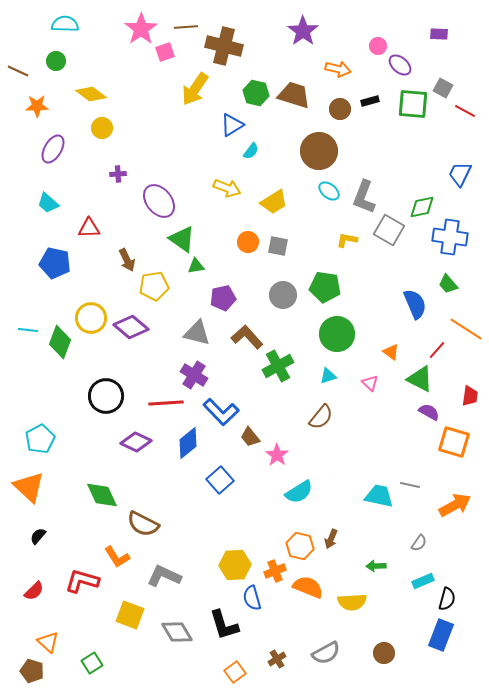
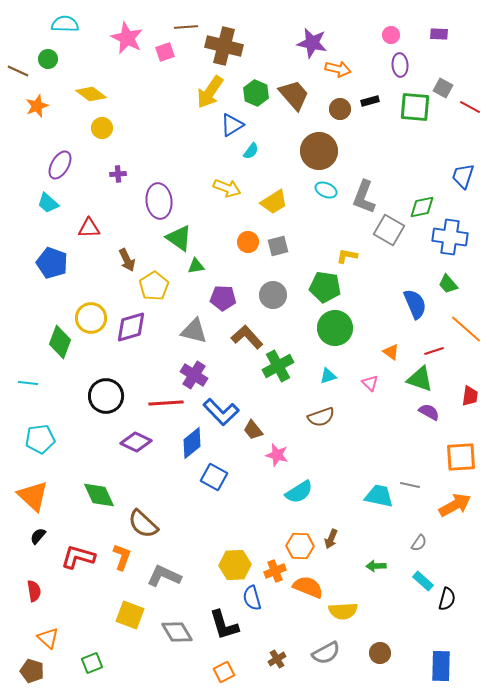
pink star at (141, 29): moved 14 px left, 9 px down; rotated 12 degrees counterclockwise
purple star at (303, 31): moved 9 px right, 12 px down; rotated 24 degrees counterclockwise
pink circle at (378, 46): moved 13 px right, 11 px up
green circle at (56, 61): moved 8 px left, 2 px up
purple ellipse at (400, 65): rotated 45 degrees clockwise
yellow arrow at (195, 89): moved 15 px right, 3 px down
green hexagon at (256, 93): rotated 10 degrees clockwise
brown trapezoid at (294, 95): rotated 32 degrees clockwise
green square at (413, 104): moved 2 px right, 3 px down
orange star at (37, 106): rotated 20 degrees counterclockwise
red line at (465, 111): moved 5 px right, 4 px up
purple ellipse at (53, 149): moved 7 px right, 16 px down
blue trapezoid at (460, 174): moved 3 px right, 2 px down; rotated 8 degrees counterclockwise
cyan ellipse at (329, 191): moved 3 px left, 1 px up; rotated 15 degrees counterclockwise
purple ellipse at (159, 201): rotated 32 degrees clockwise
green triangle at (182, 239): moved 3 px left, 1 px up
yellow L-shape at (347, 240): moved 16 px down
gray square at (278, 246): rotated 25 degrees counterclockwise
blue pentagon at (55, 263): moved 3 px left; rotated 8 degrees clockwise
yellow pentagon at (154, 286): rotated 24 degrees counterclockwise
gray circle at (283, 295): moved 10 px left
purple pentagon at (223, 298): rotated 15 degrees clockwise
purple diamond at (131, 327): rotated 56 degrees counterclockwise
orange line at (466, 329): rotated 8 degrees clockwise
cyan line at (28, 330): moved 53 px down
gray triangle at (197, 333): moved 3 px left, 2 px up
green circle at (337, 334): moved 2 px left, 6 px up
red line at (437, 350): moved 3 px left, 1 px down; rotated 30 degrees clockwise
green triangle at (420, 379): rotated 8 degrees counterclockwise
brown semicircle at (321, 417): rotated 32 degrees clockwise
brown trapezoid at (250, 437): moved 3 px right, 7 px up
cyan pentagon at (40, 439): rotated 20 degrees clockwise
orange square at (454, 442): moved 7 px right, 15 px down; rotated 20 degrees counterclockwise
blue diamond at (188, 443): moved 4 px right
pink star at (277, 455): rotated 20 degrees counterclockwise
blue square at (220, 480): moved 6 px left, 3 px up; rotated 20 degrees counterclockwise
orange triangle at (29, 487): moved 4 px right, 9 px down
green diamond at (102, 495): moved 3 px left
brown semicircle at (143, 524): rotated 16 degrees clockwise
orange hexagon at (300, 546): rotated 12 degrees counterclockwise
orange L-shape at (117, 557): moved 5 px right; rotated 128 degrees counterclockwise
red L-shape at (82, 581): moved 4 px left, 24 px up
cyan rectangle at (423, 581): rotated 65 degrees clockwise
red semicircle at (34, 591): rotated 55 degrees counterclockwise
yellow semicircle at (352, 602): moved 9 px left, 9 px down
blue rectangle at (441, 635): moved 31 px down; rotated 20 degrees counterclockwise
orange triangle at (48, 642): moved 4 px up
brown circle at (384, 653): moved 4 px left
green square at (92, 663): rotated 10 degrees clockwise
orange square at (235, 672): moved 11 px left; rotated 10 degrees clockwise
